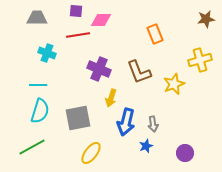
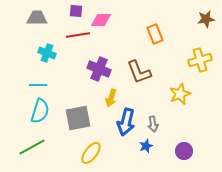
yellow star: moved 6 px right, 10 px down
purple circle: moved 1 px left, 2 px up
